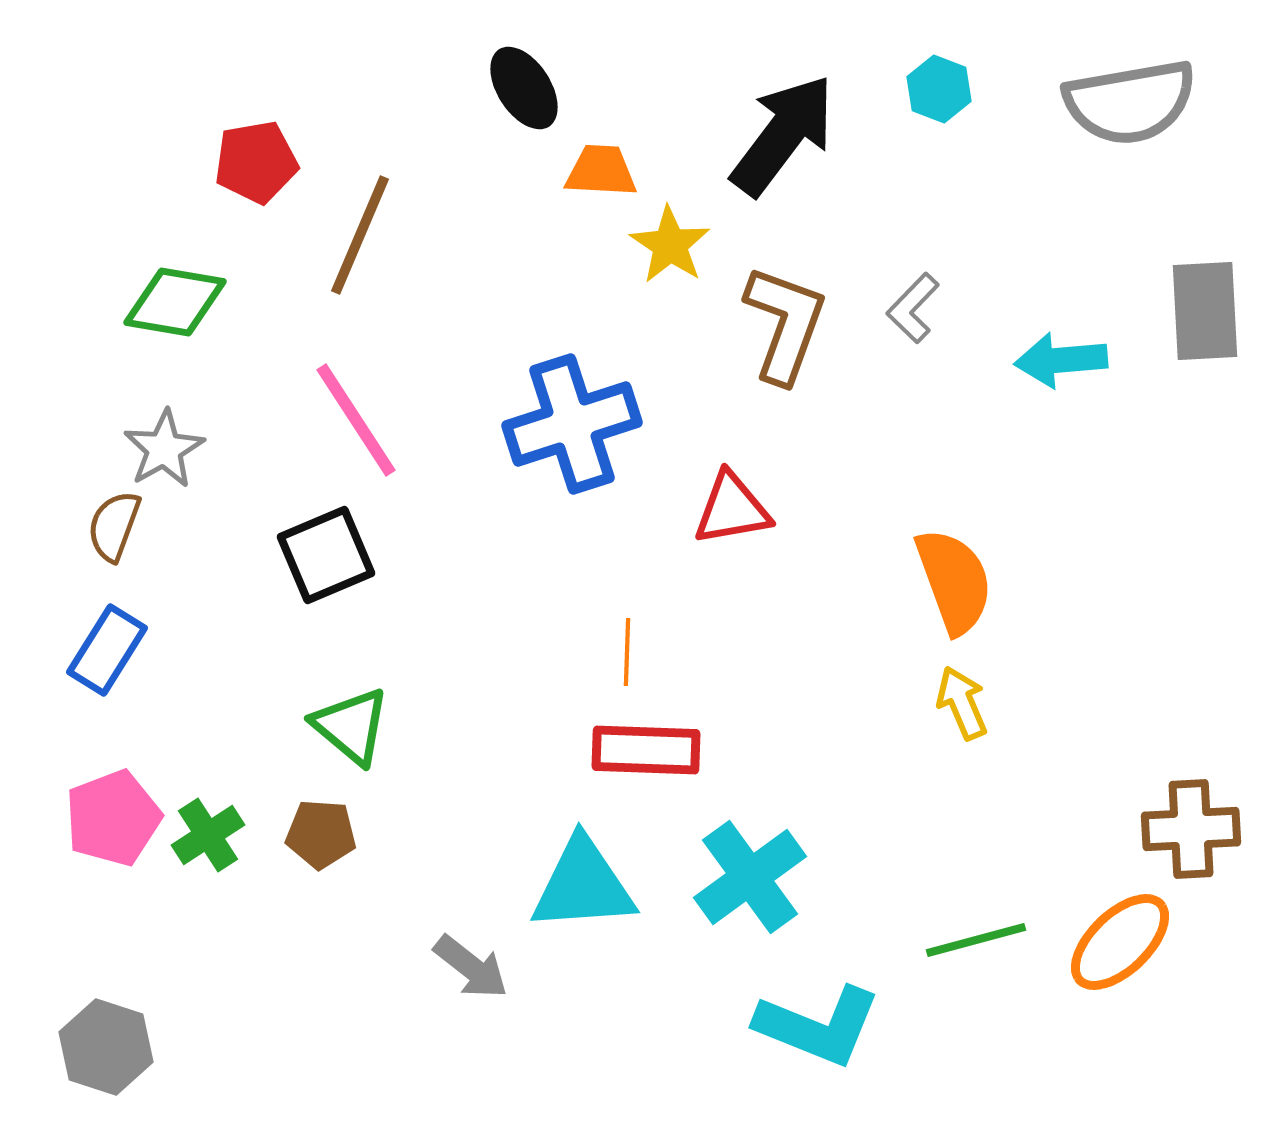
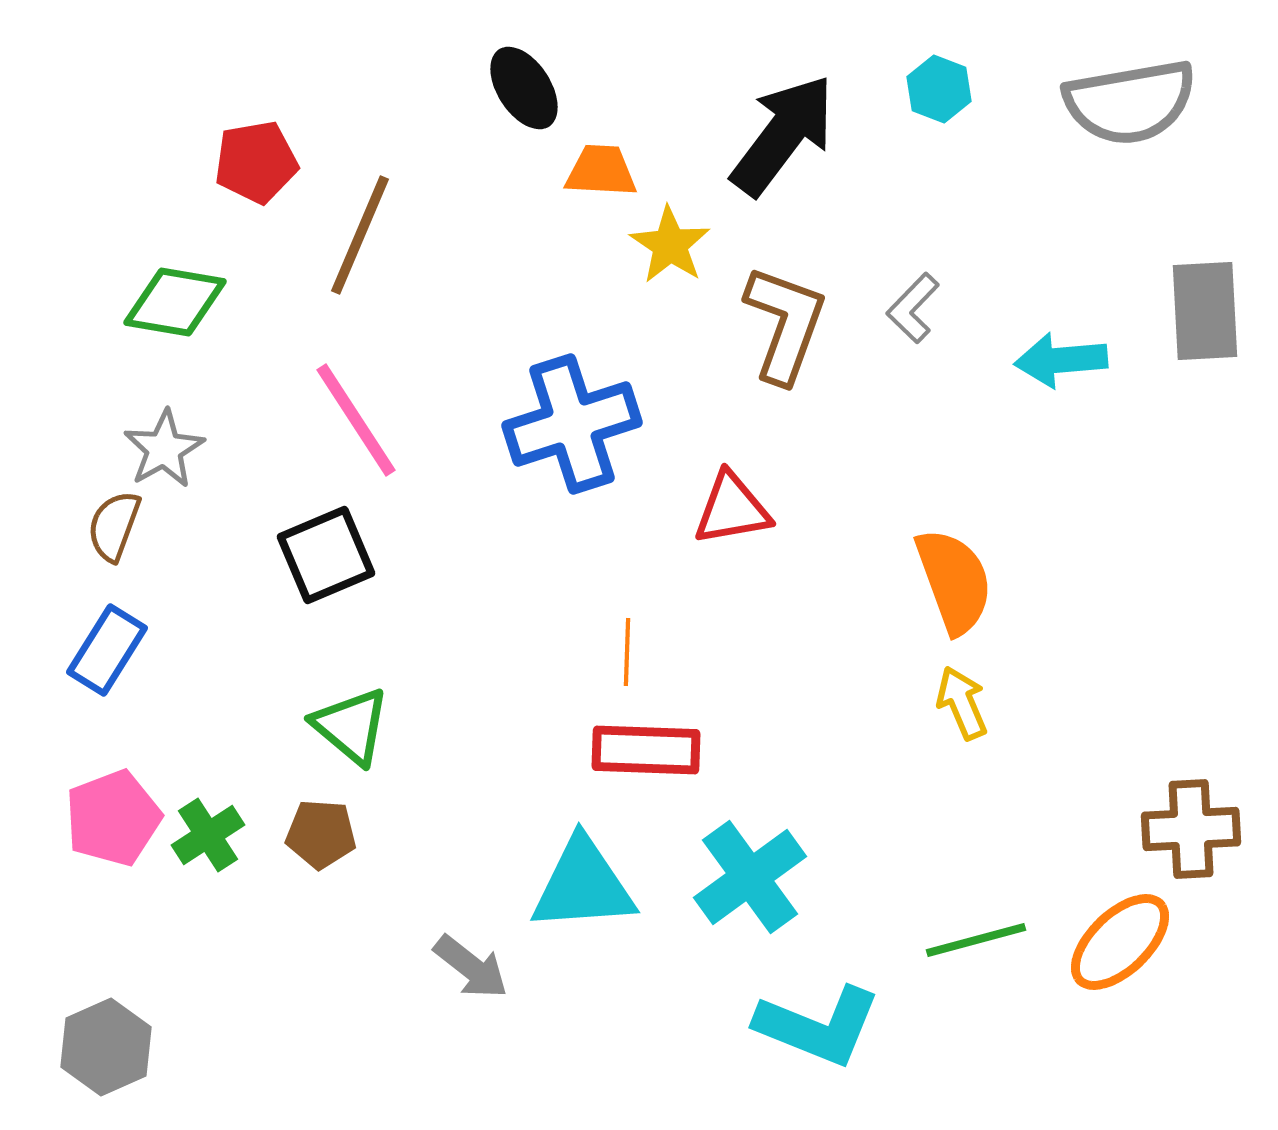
gray hexagon: rotated 18 degrees clockwise
